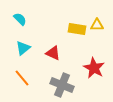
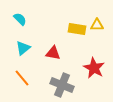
red triangle: rotated 14 degrees counterclockwise
